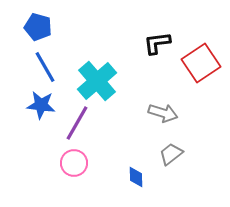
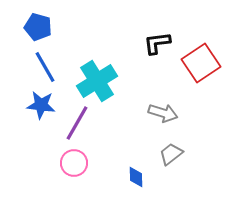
cyan cross: rotated 9 degrees clockwise
